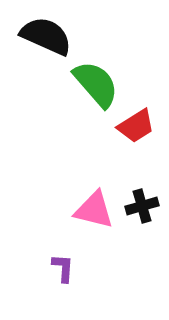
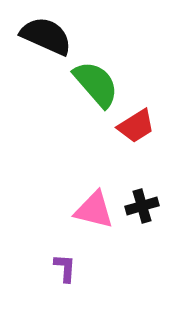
purple L-shape: moved 2 px right
